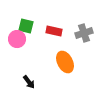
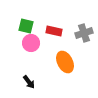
pink circle: moved 14 px right, 4 px down
